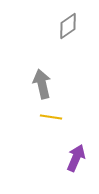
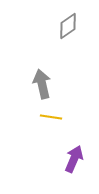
purple arrow: moved 2 px left, 1 px down
